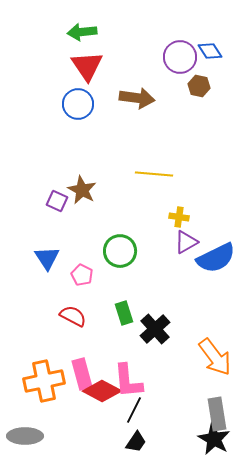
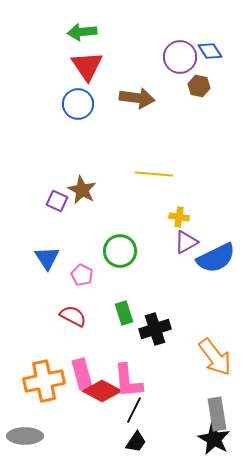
black cross: rotated 24 degrees clockwise
